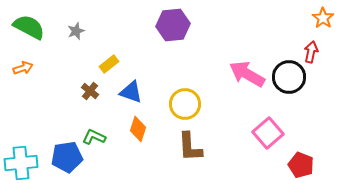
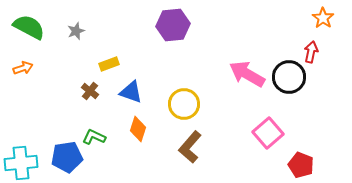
yellow rectangle: rotated 18 degrees clockwise
yellow circle: moved 1 px left
brown L-shape: rotated 44 degrees clockwise
